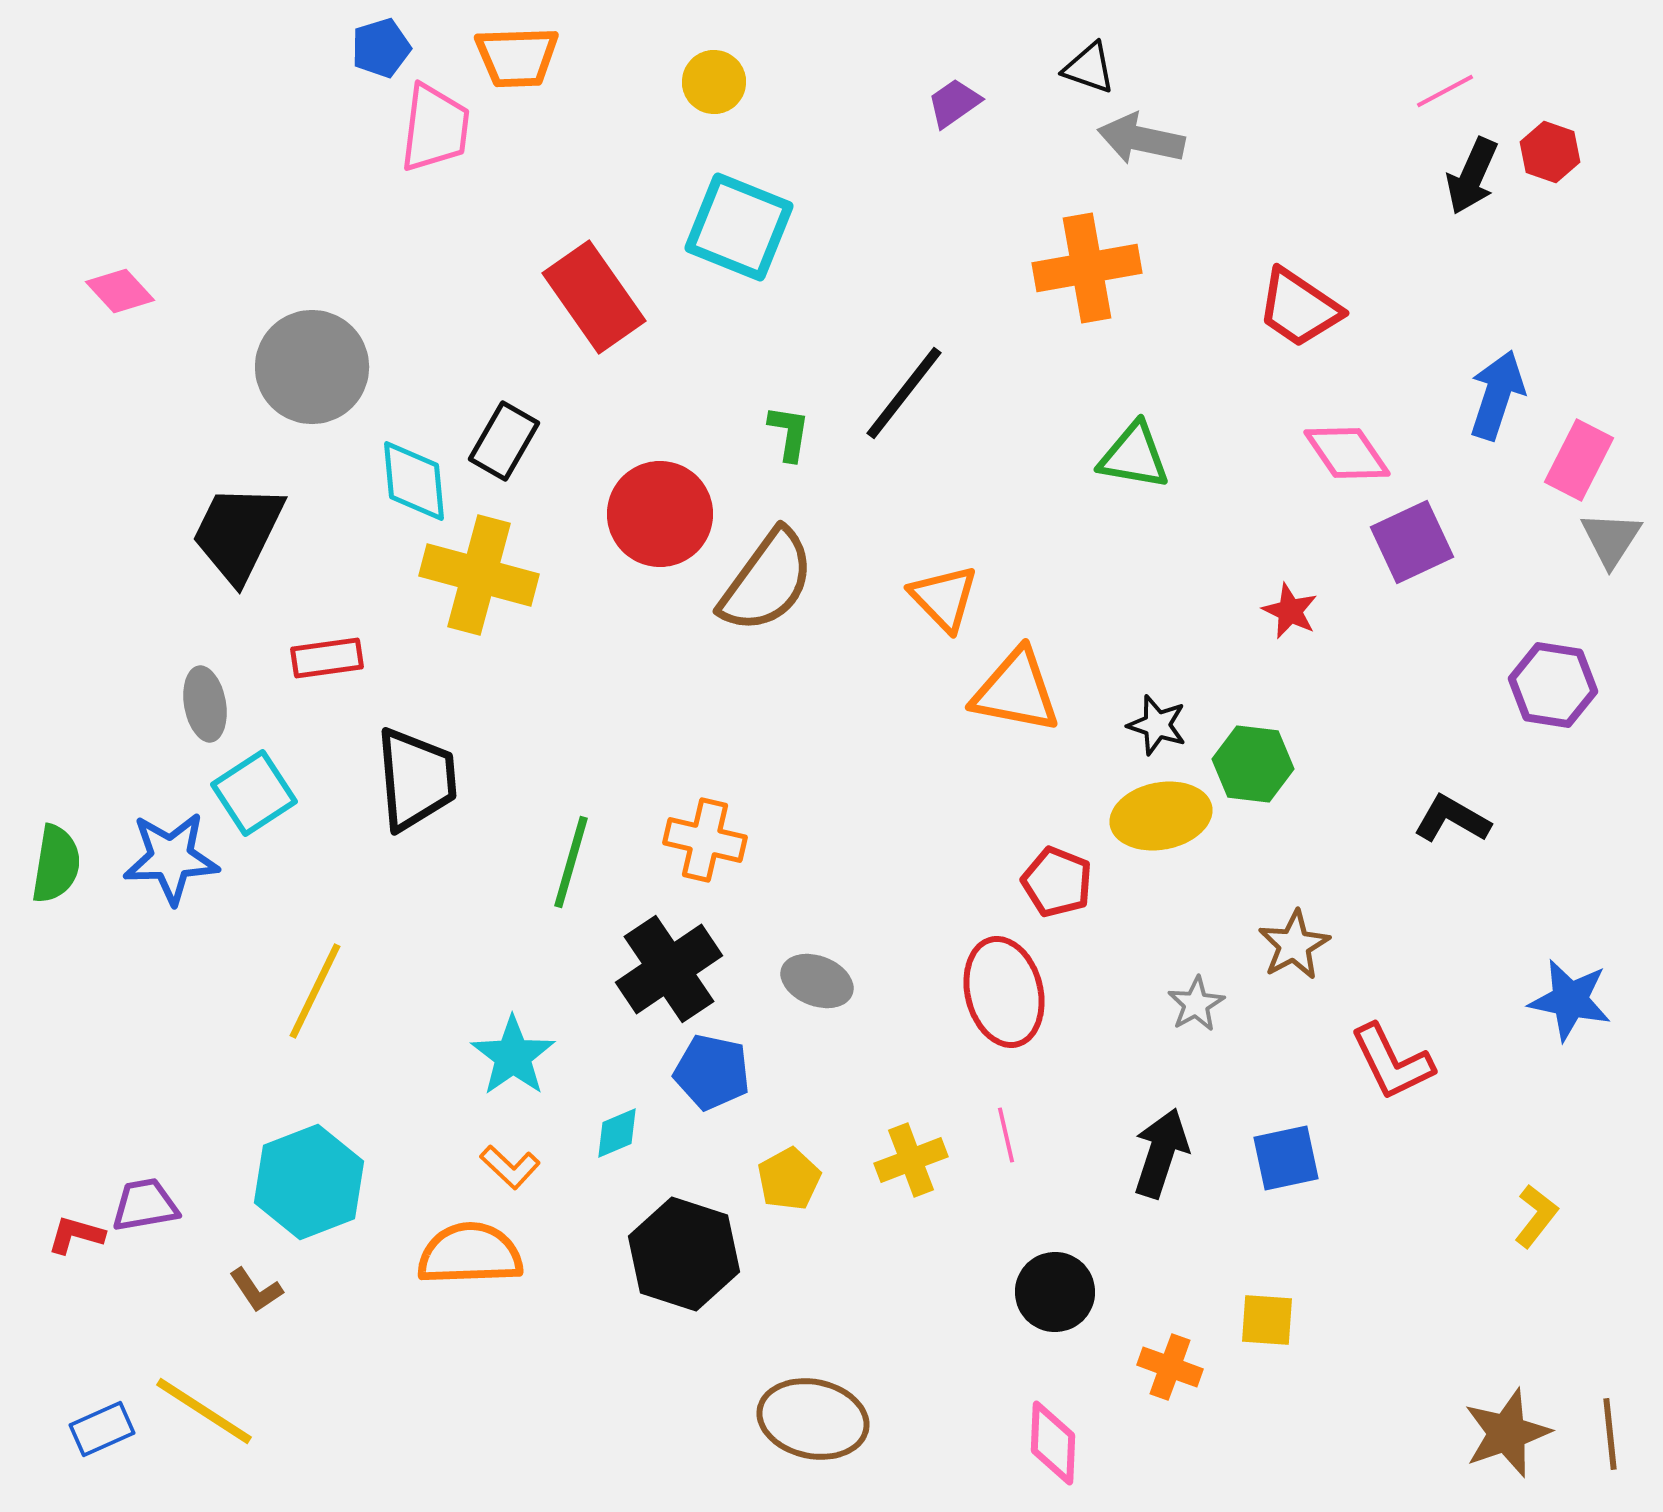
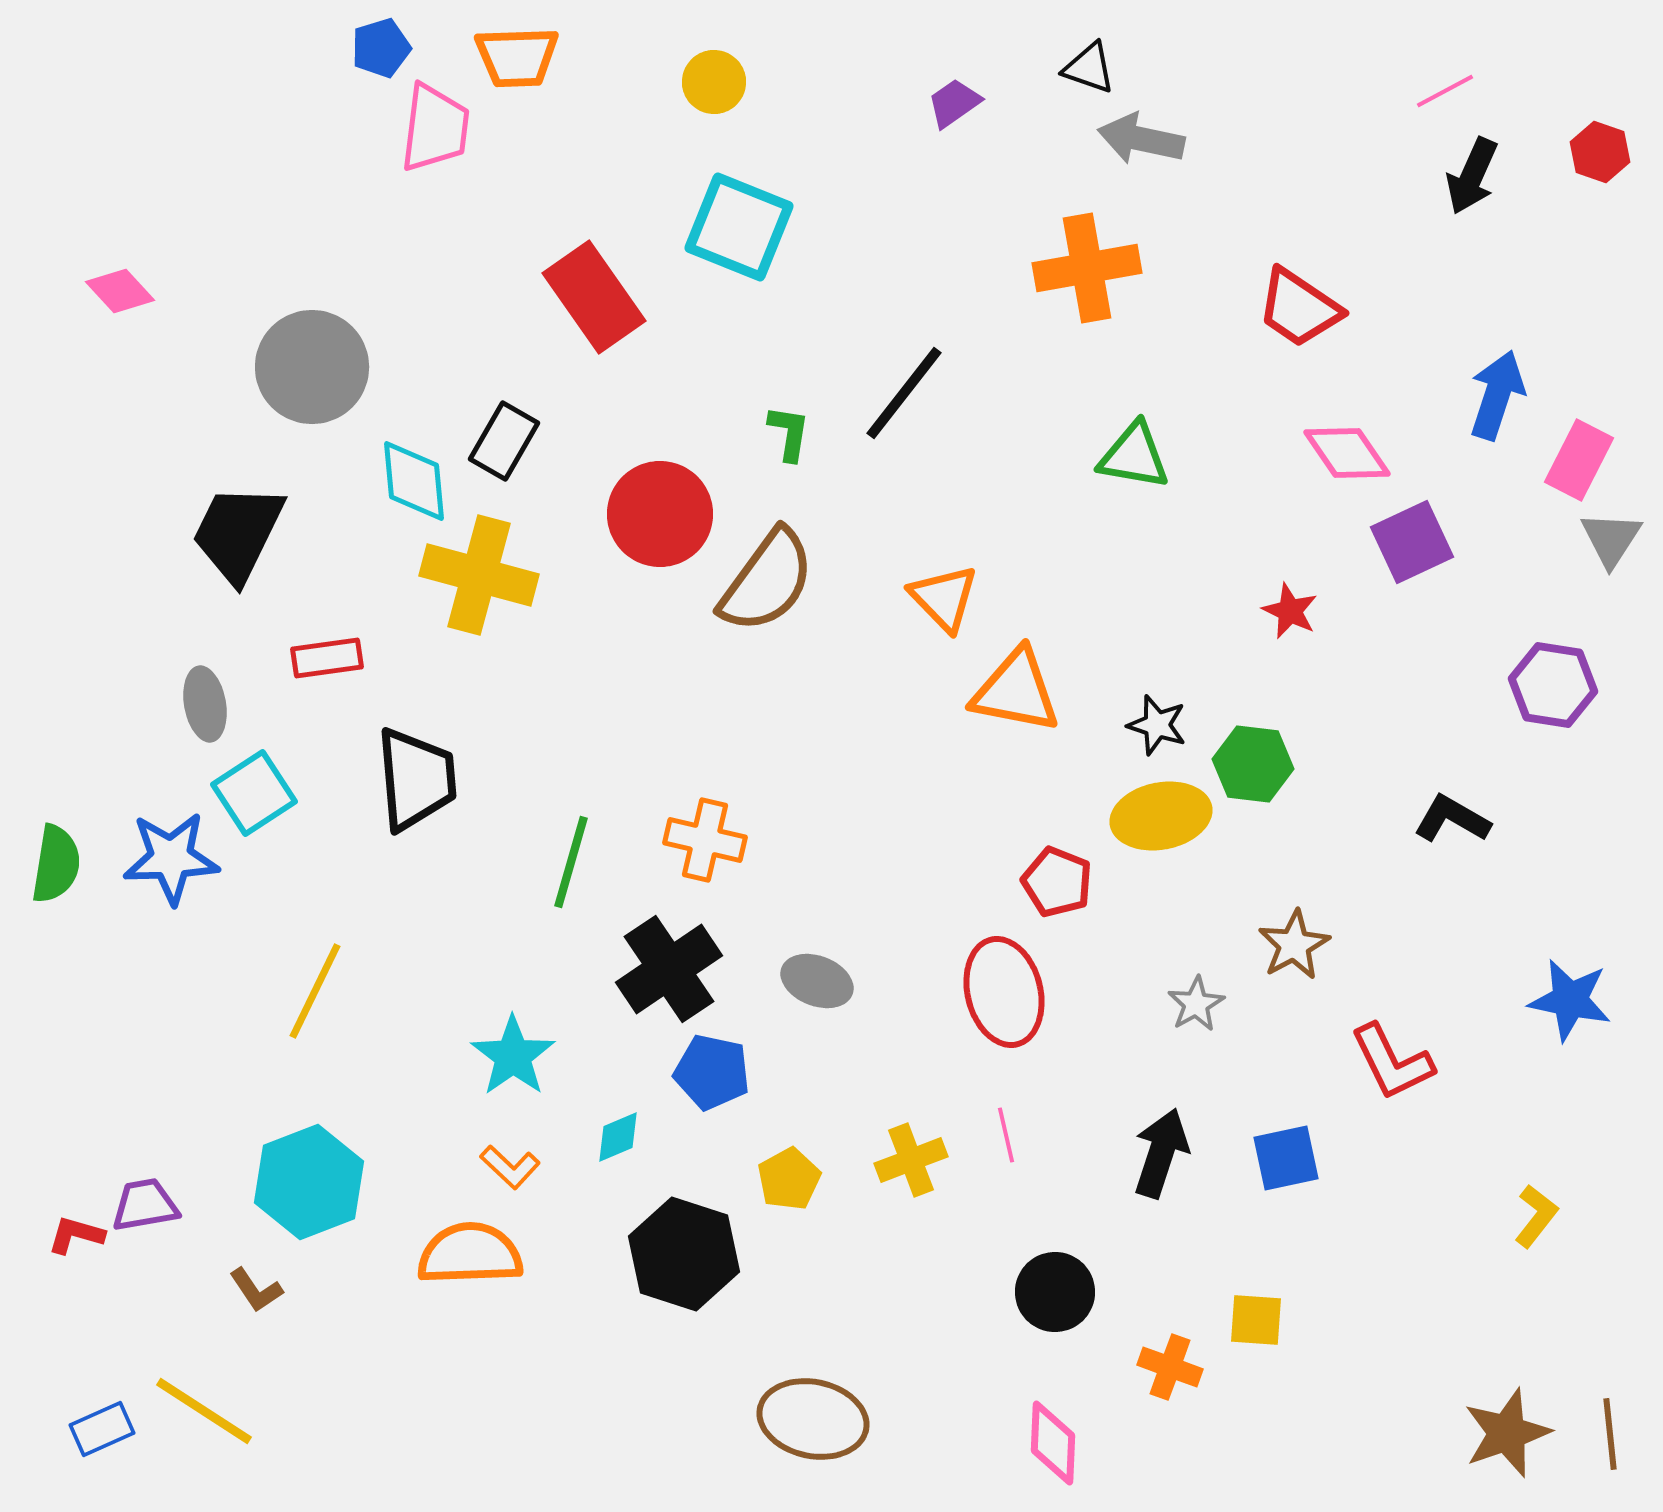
red hexagon at (1550, 152): moved 50 px right
cyan diamond at (617, 1133): moved 1 px right, 4 px down
yellow square at (1267, 1320): moved 11 px left
